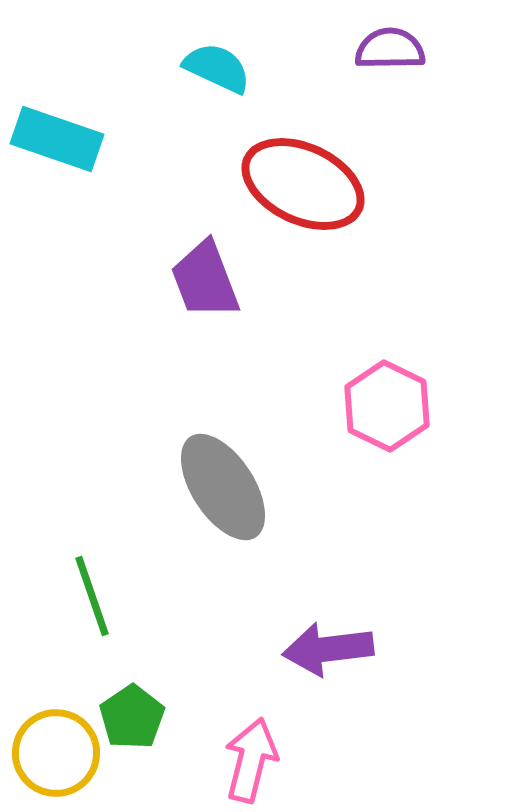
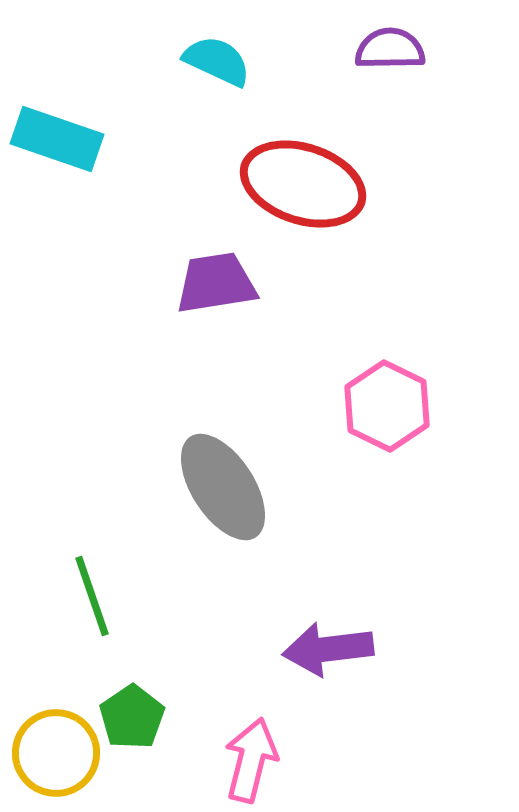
cyan semicircle: moved 7 px up
red ellipse: rotated 7 degrees counterclockwise
purple trapezoid: moved 11 px right, 3 px down; rotated 102 degrees clockwise
